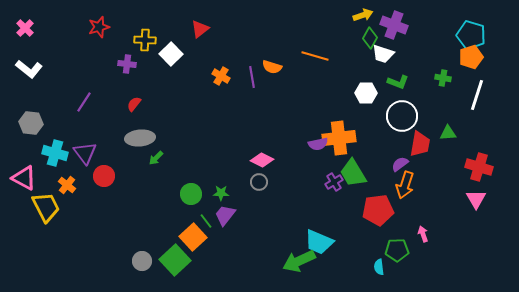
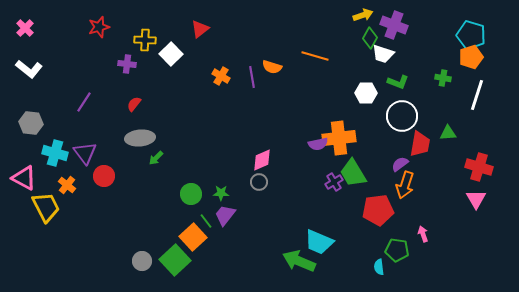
pink diamond at (262, 160): rotated 50 degrees counterclockwise
green pentagon at (397, 250): rotated 10 degrees clockwise
green arrow at (299, 261): rotated 48 degrees clockwise
